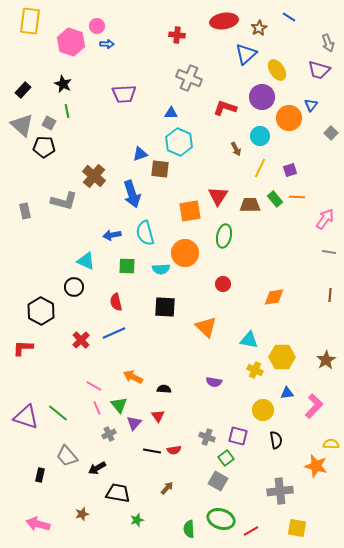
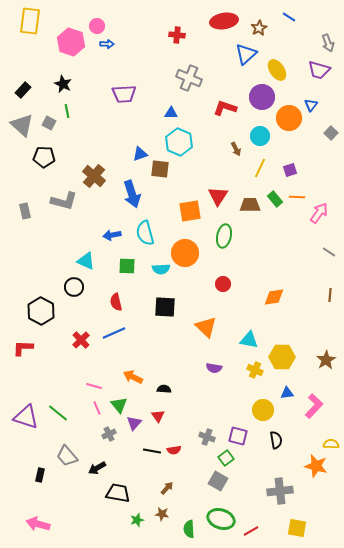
black pentagon at (44, 147): moved 10 px down
pink arrow at (325, 219): moved 6 px left, 6 px up
gray line at (329, 252): rotated 24 degrees clockwise
purple semicircle at (214, 382): moved 14 px up
pink line at (94, 386): rotated 14 degrees counterclockwise
brown star at (82, 514): moved 80 px right; rotated 24 degrees clockwise
